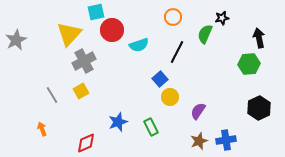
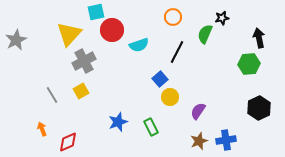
red diamond: moved 18 px left, 1 px up
